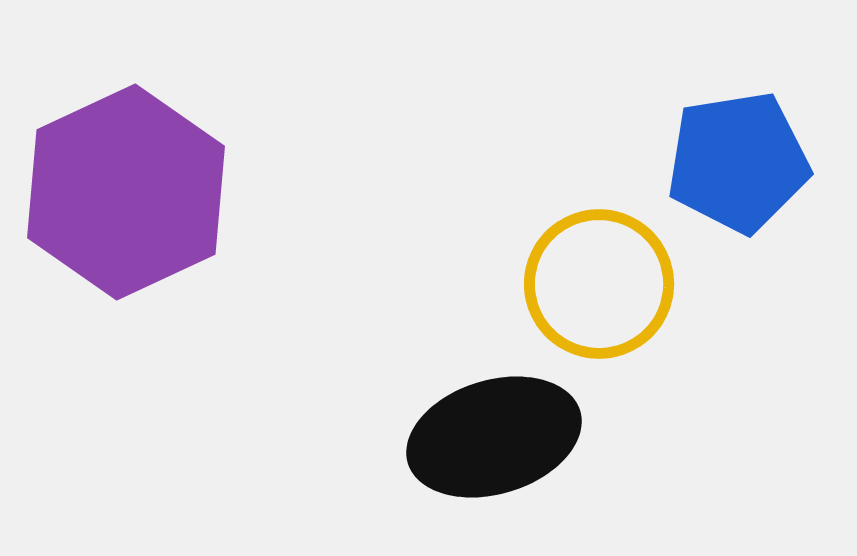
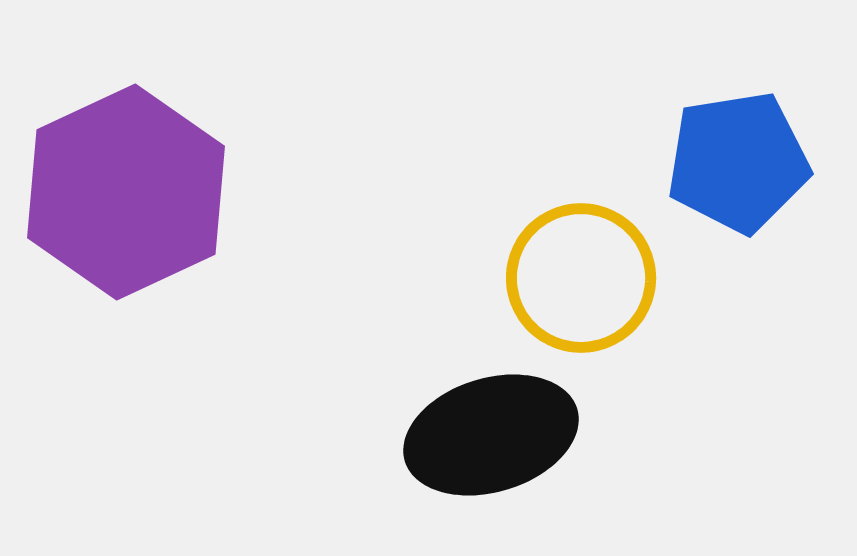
yellow circle: moved 18 px left, 6 px up
black ellipse: moved 3 px left, 2 px up
